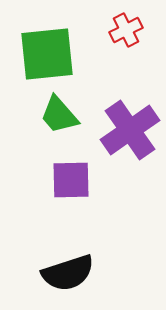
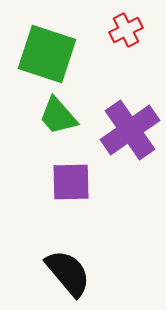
green square: rotated 24 degrees clockwise
green trapezoid: moved 1 px left, 1 px down
purple square: moved 2 px down
black semicircle: rotated 112 degrees counterclockwise
